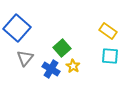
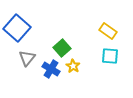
gray triangle: moved 2 px right
